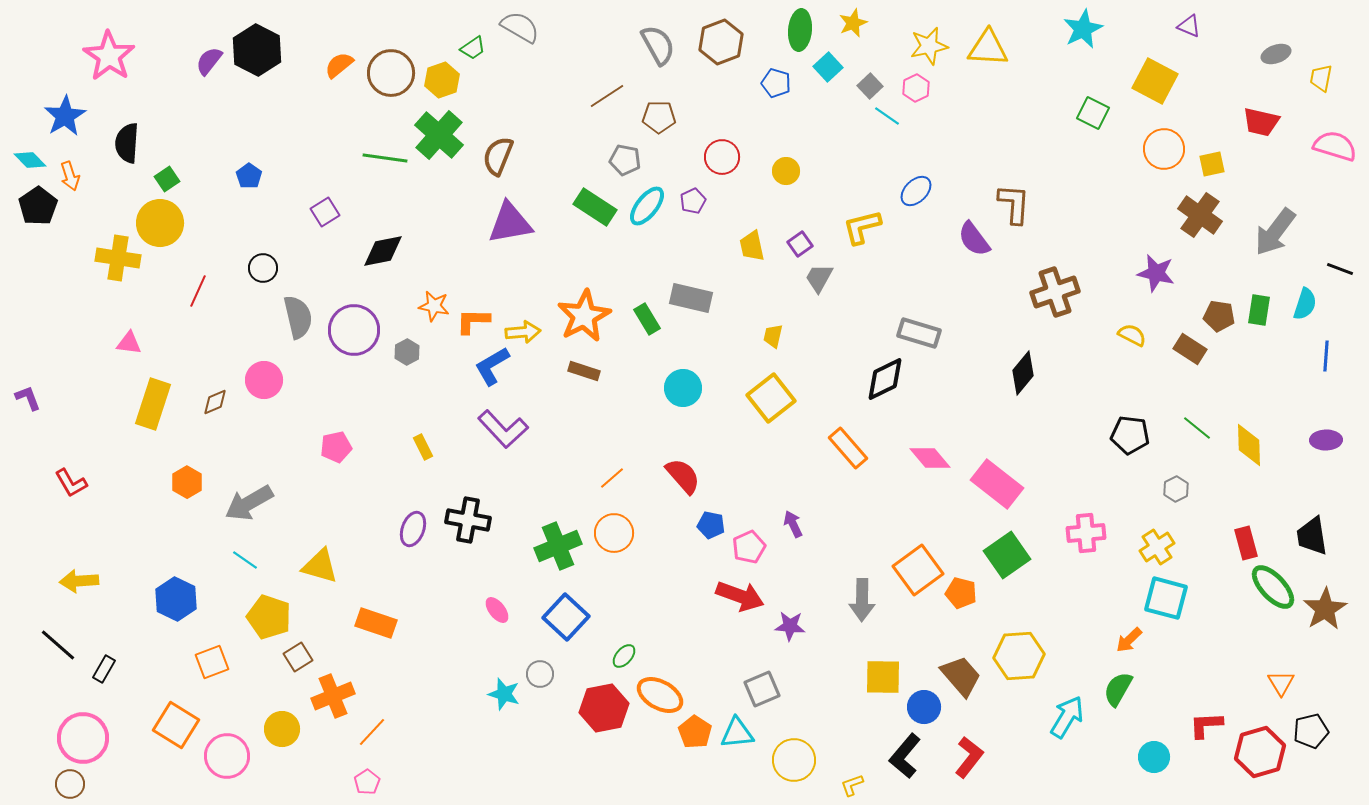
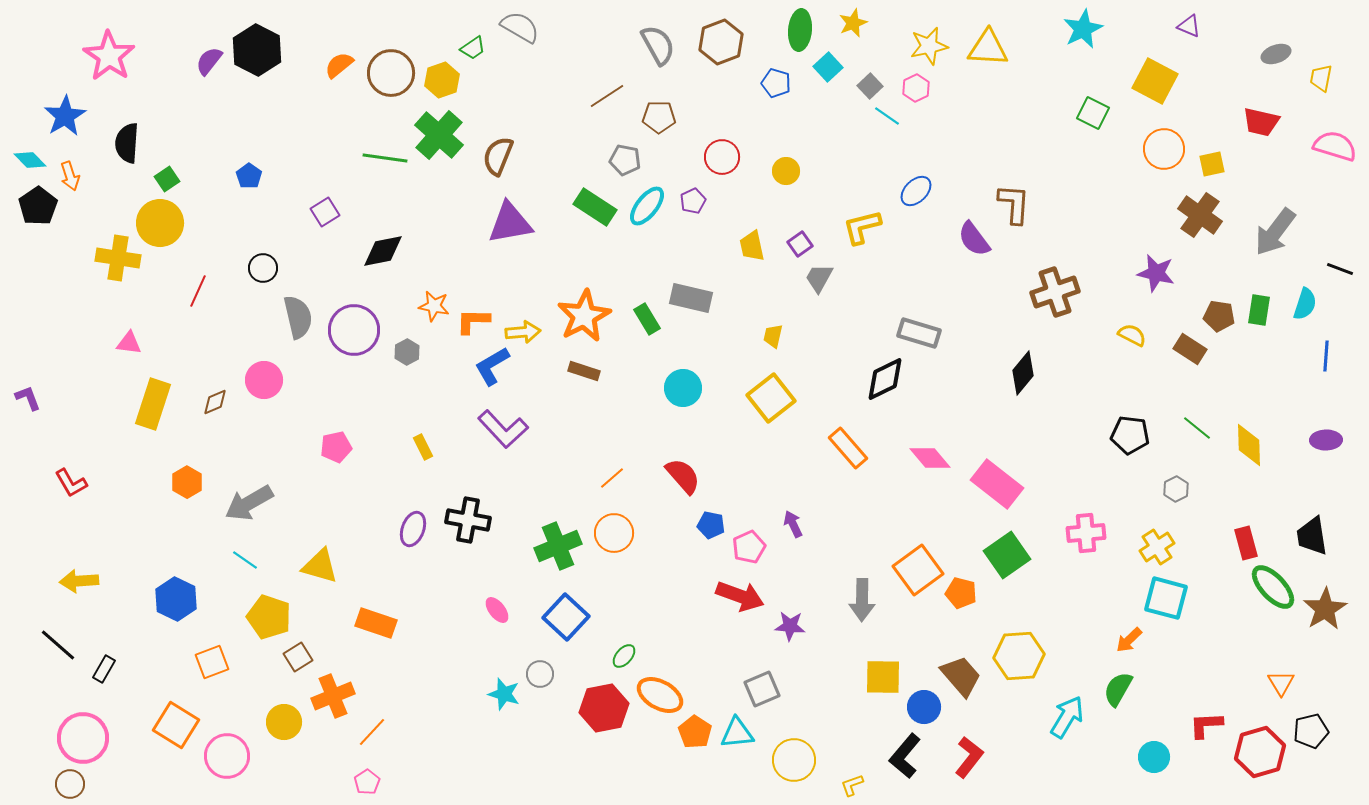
yellow circle at (282, 729): moved 2 px right, 7 px up
